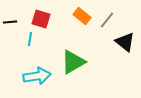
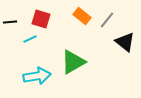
cyan line: rotated 56 degrees clockwise
